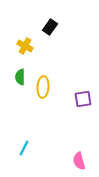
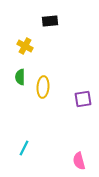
black rectangle: moved 6 px up; rotated 49 degrees clockwise
